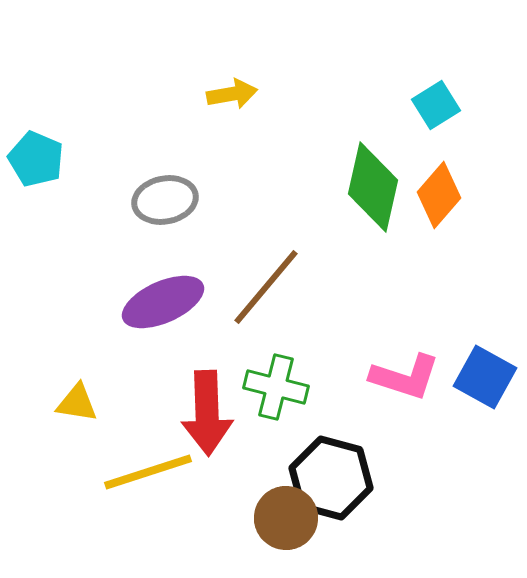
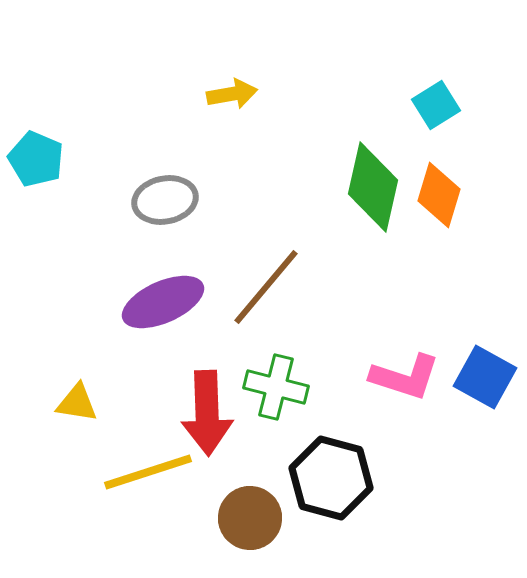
orange diamond: rotated 24 degrees counterclockwise
brown circle: moved 36 px left
